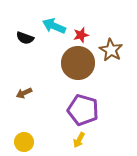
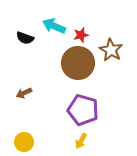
yellow arrow: moved 2 px right, 1 px down
